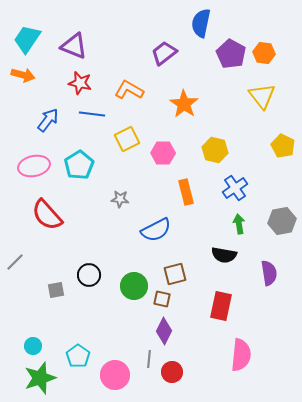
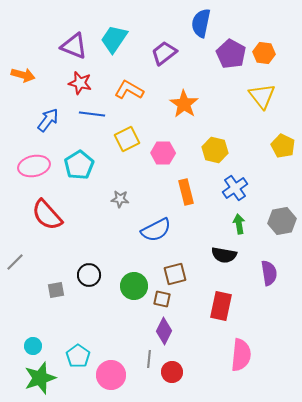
cyan trapezoid at (27, 39): moved 87 px right
pink circle at (115, 375): moved 4 px left
